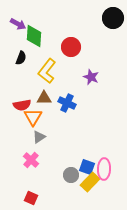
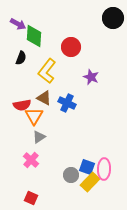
brown triangle: rotated 28 degrees clockwise
orange triangle: moved 1 px right, 1 px up
